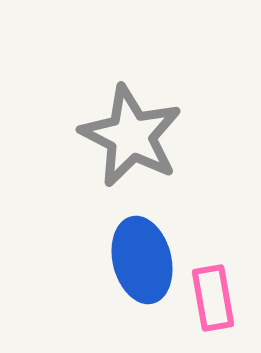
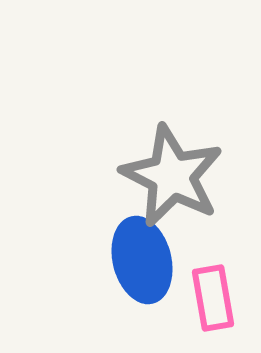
gray star: moved 41 px right, 40 px down
